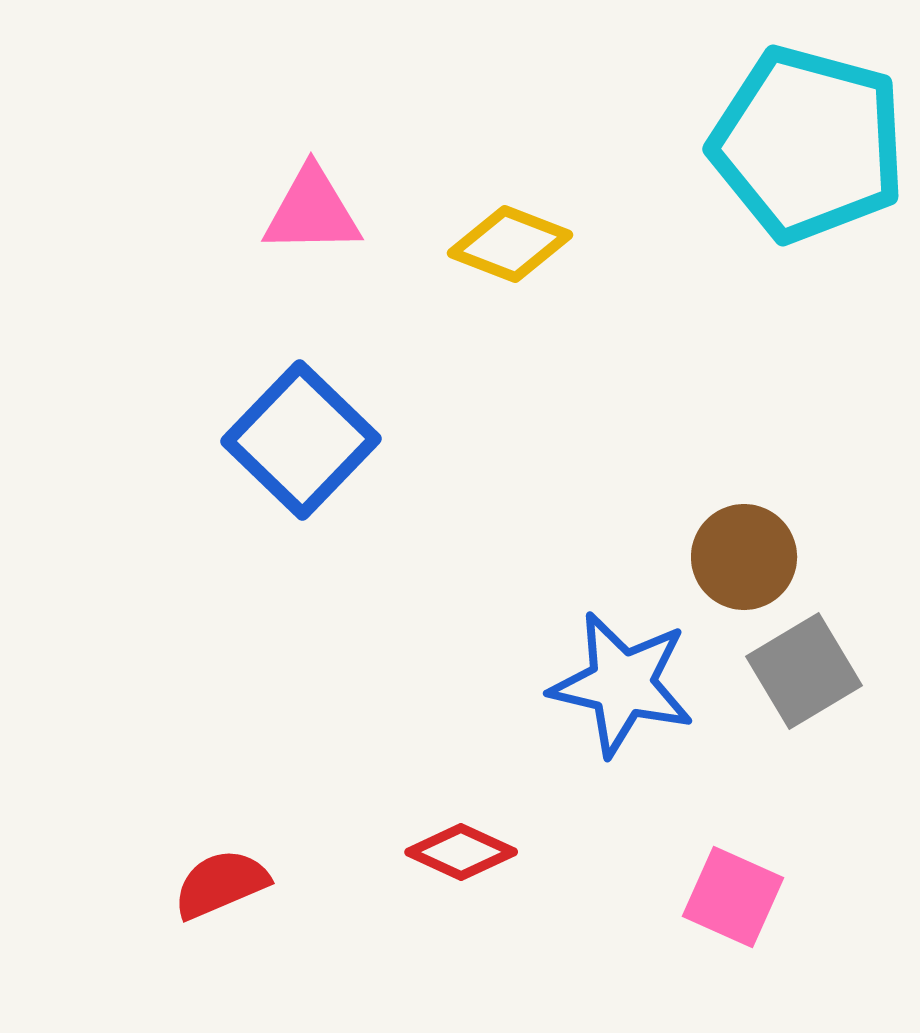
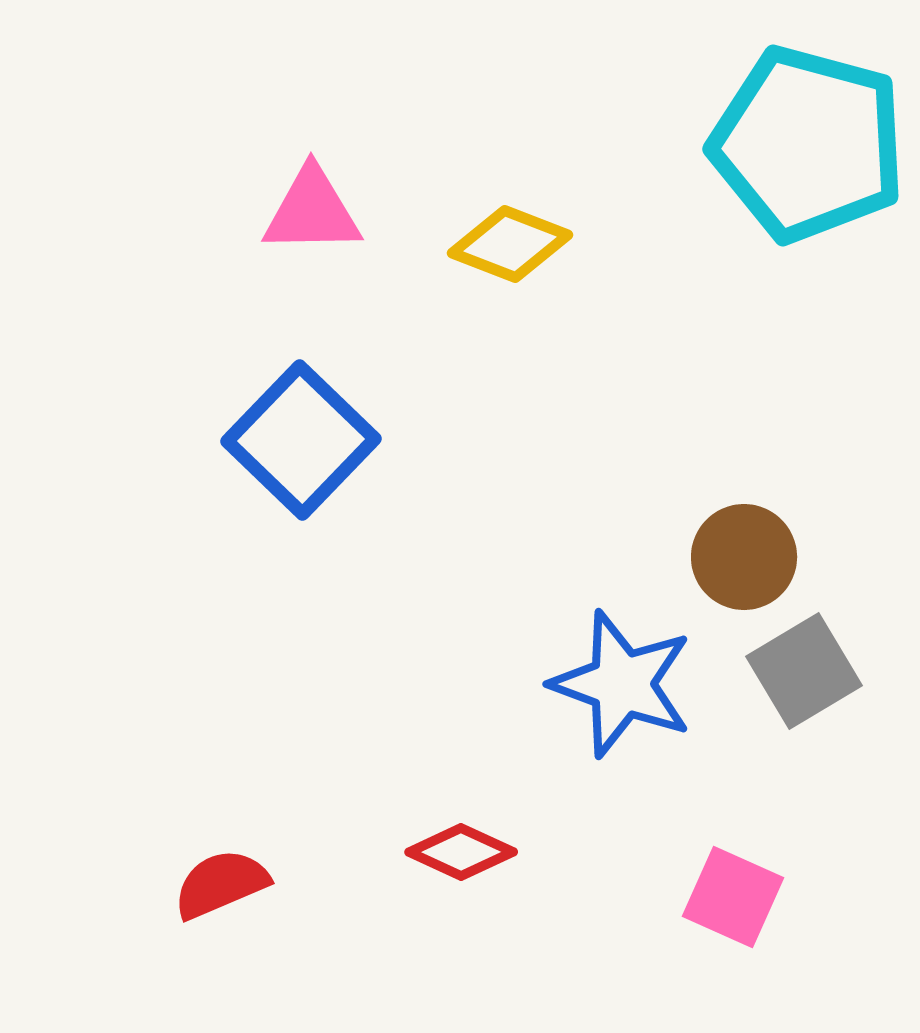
blue star: rotated 7 degrees clockwise
